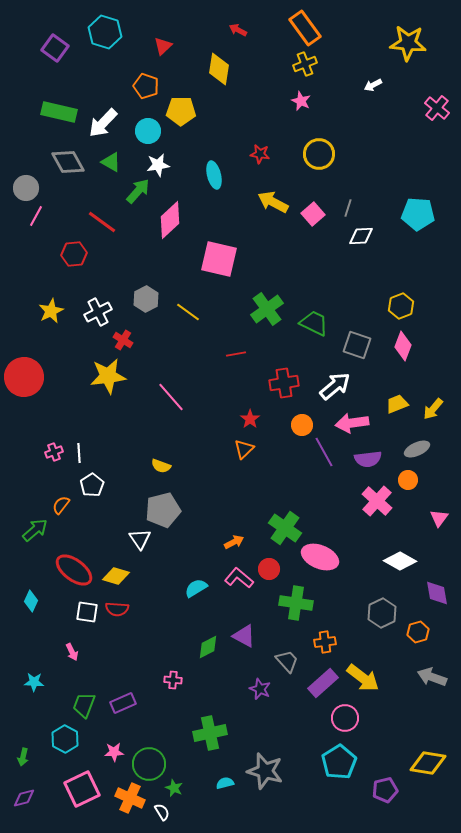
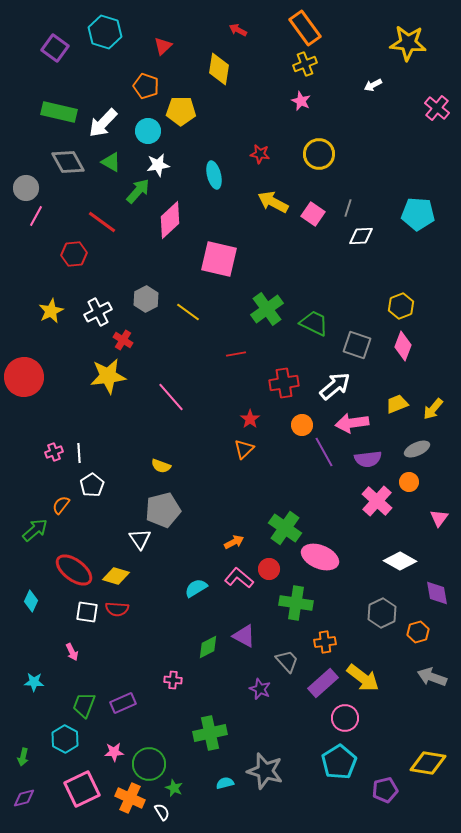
pink square at (313, 214): rotated 15 degrees counterclockwise
orange circle at (408, 480): moved 1 px right, 2 px down
